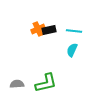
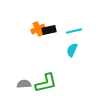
cyan line: rotated 21 degrees counterclockwise
gray semicircle: moved 7 px right
